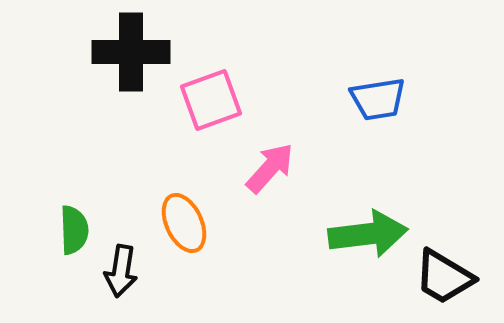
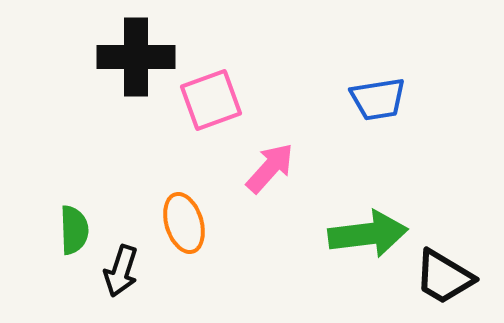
black cross: moved 5 px right, 5 px down
orange ellipse: rotated 8 degrees clockwise
black arrow: rotated 9 degrees clockwise
